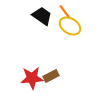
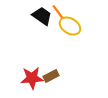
orange line: moved 7 px left
